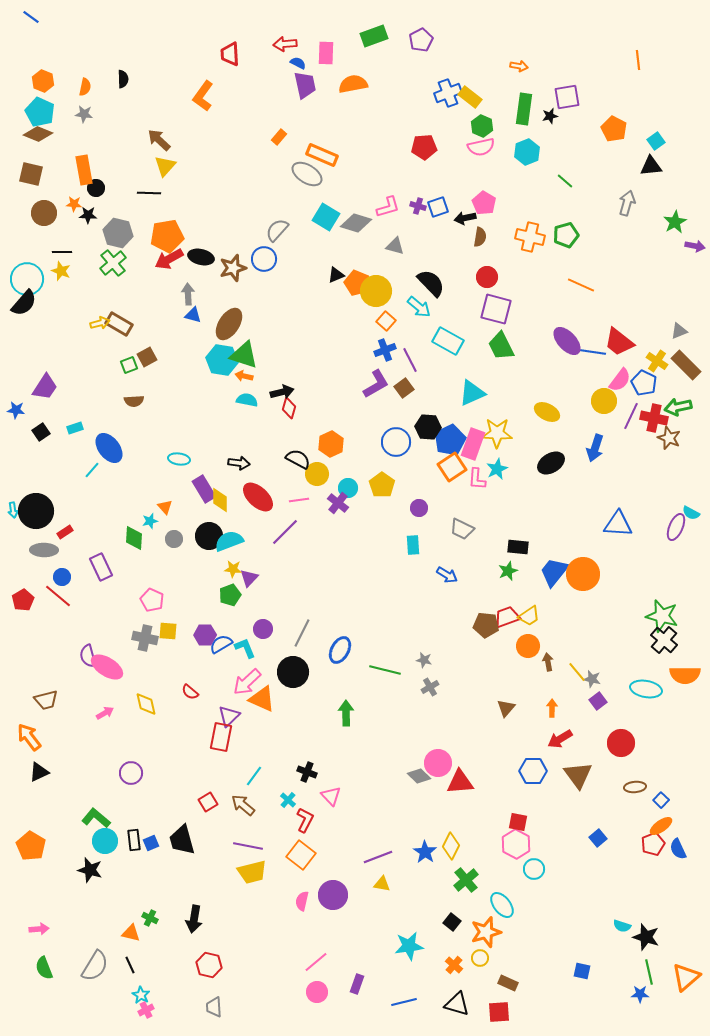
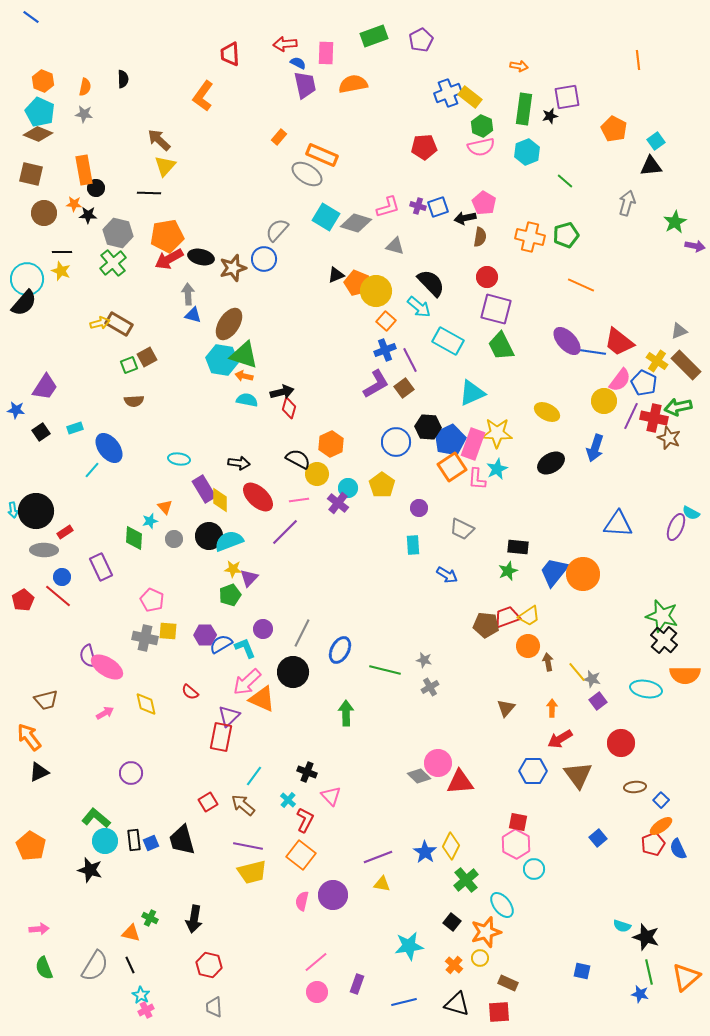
blue star at (640, 994): rotated 12 degrees clockwise
